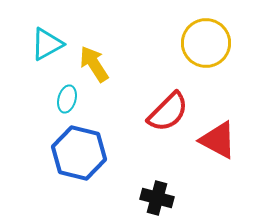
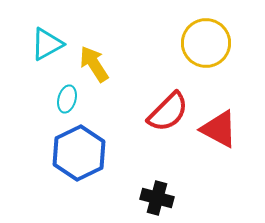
red triangle: moved 1 px right, 11 px up
blue hexagon: rotated 20 degrees clockwise
